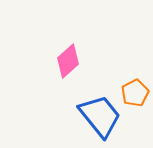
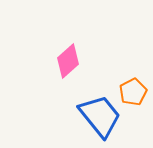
orange pentagon: moved 2 px left, 1 px up
